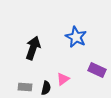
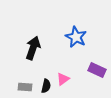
black semicircle: moved 2 px up
